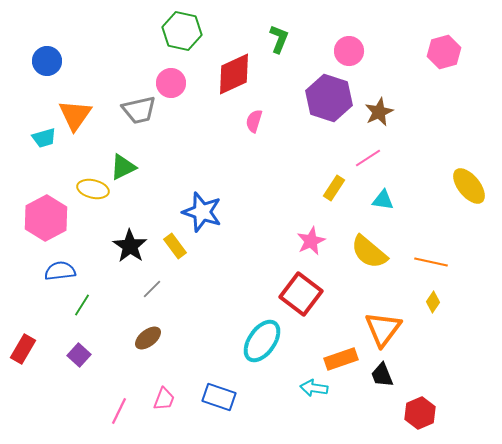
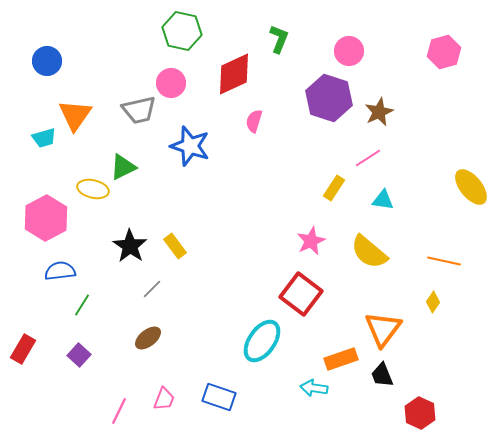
yellow ellipse at (469, 186): moved 2 px right, 1 px down
blue star at (202, 212): moved 12 px left, 66 px up
orange line at (431, 262): moved 13 px right, 1 px up
red hexagon at (420, 413): rotated 12 degrees counterclockwise
